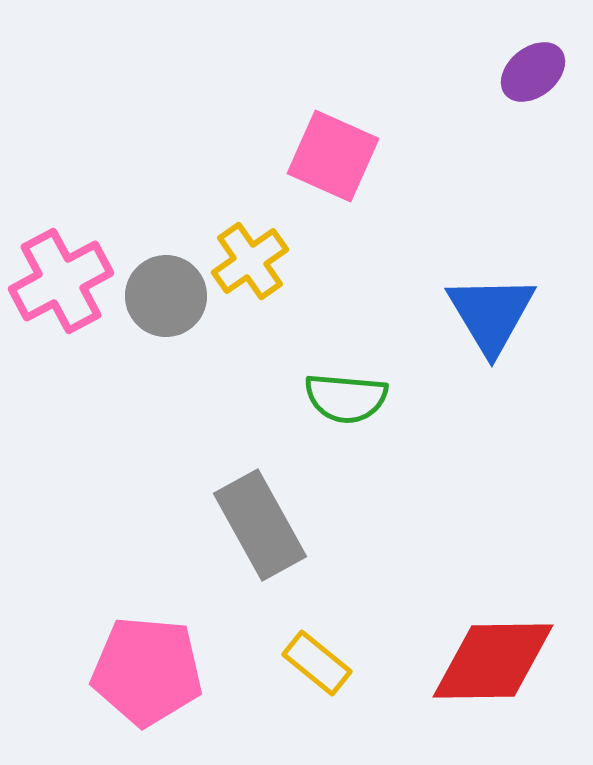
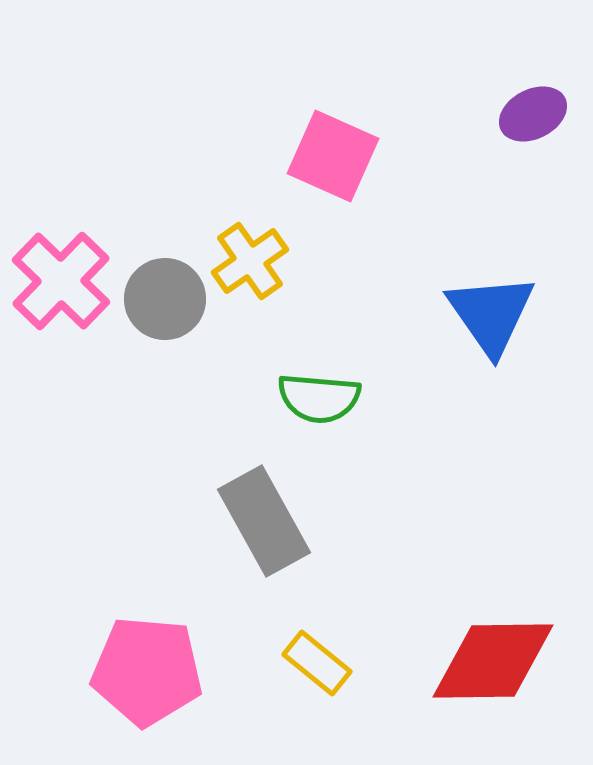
purple ellipse: moved 42 px down; rotated 12 degrees clockwise
pink cross: rotated 18 degrees counterclockwise
gray circle: moved 1 px left, 3 px down
blue triangle: rotated 4 degrees counterclockwise
green semicircle: moved 27 px left
gray rectangle: moved 4 px right, 4 px up
